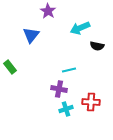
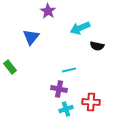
blue triangle: moved 2 px down
